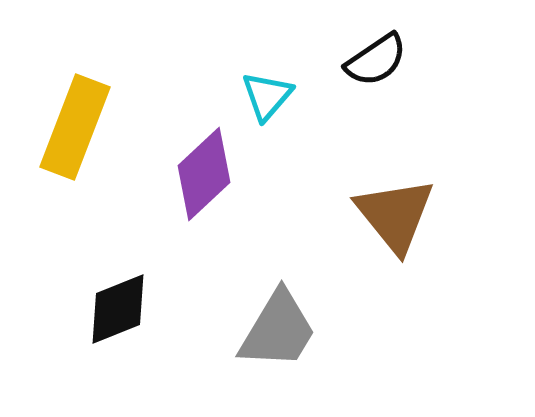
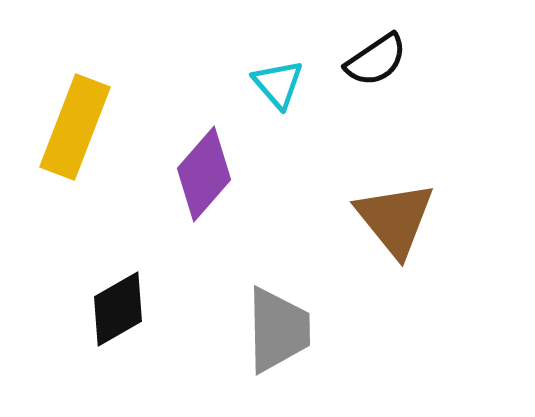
cyan triangle: moved 11 px right, 12 px up; rotated 22 degrees counterclockwise
purple diamond: rotated 6 degrees counterclockwise
brown triangle: moved 4 px down
black diamond: rotated 8 degrees counterclockwise
gray trapezoid: rotated 32 degrees counterclockwise
